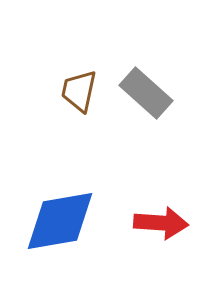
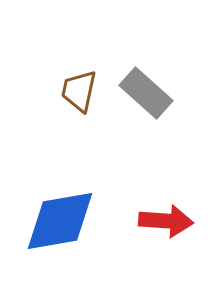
red arrow: moved 5 px right, 2 px up
